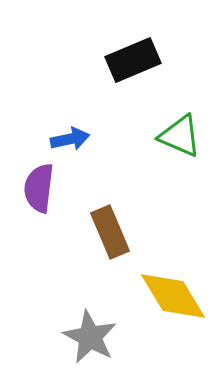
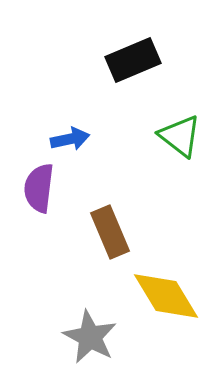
green triangle: rotated 15 degrees clockwise
yellow diamond: moved 7 px left
